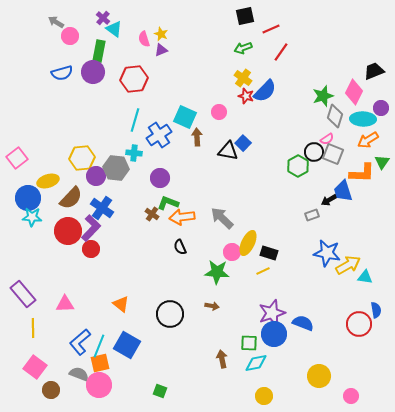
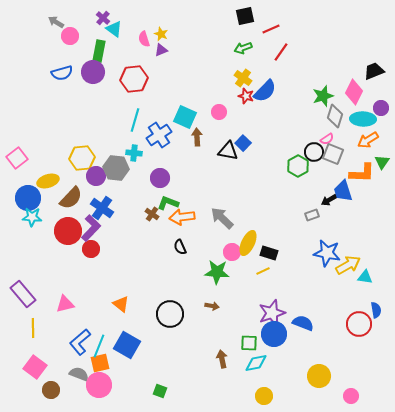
pink triangle at (65, 304): rotated 12 degrees counterclockwise
